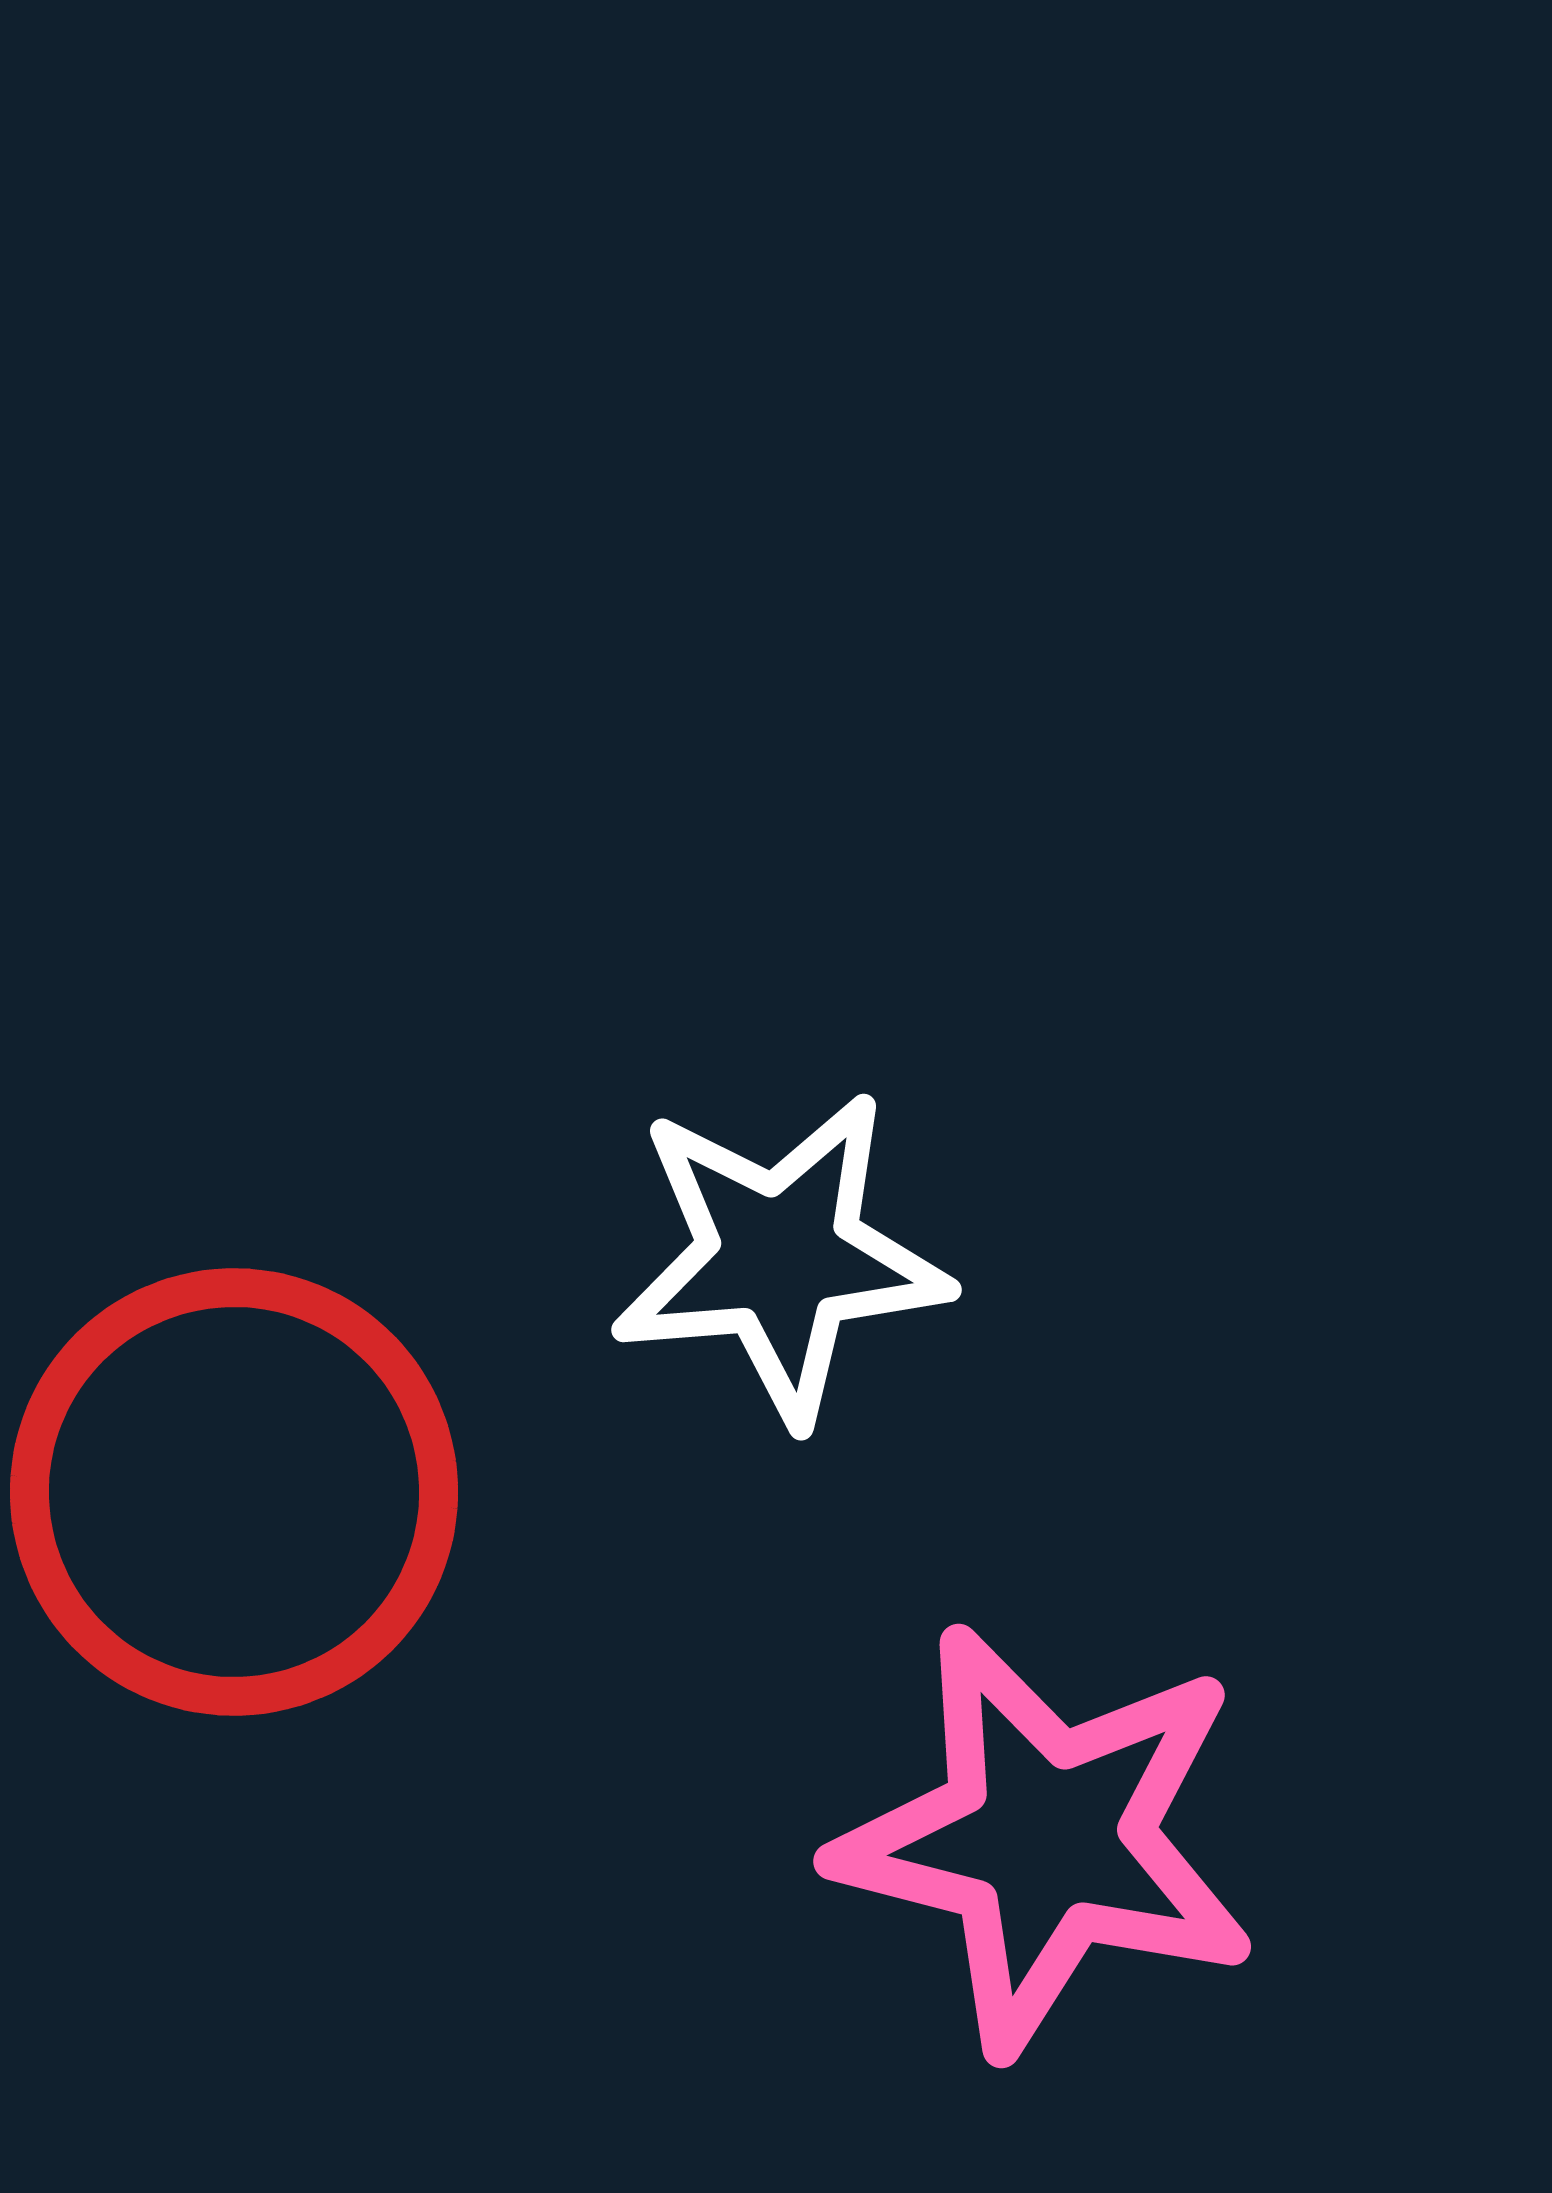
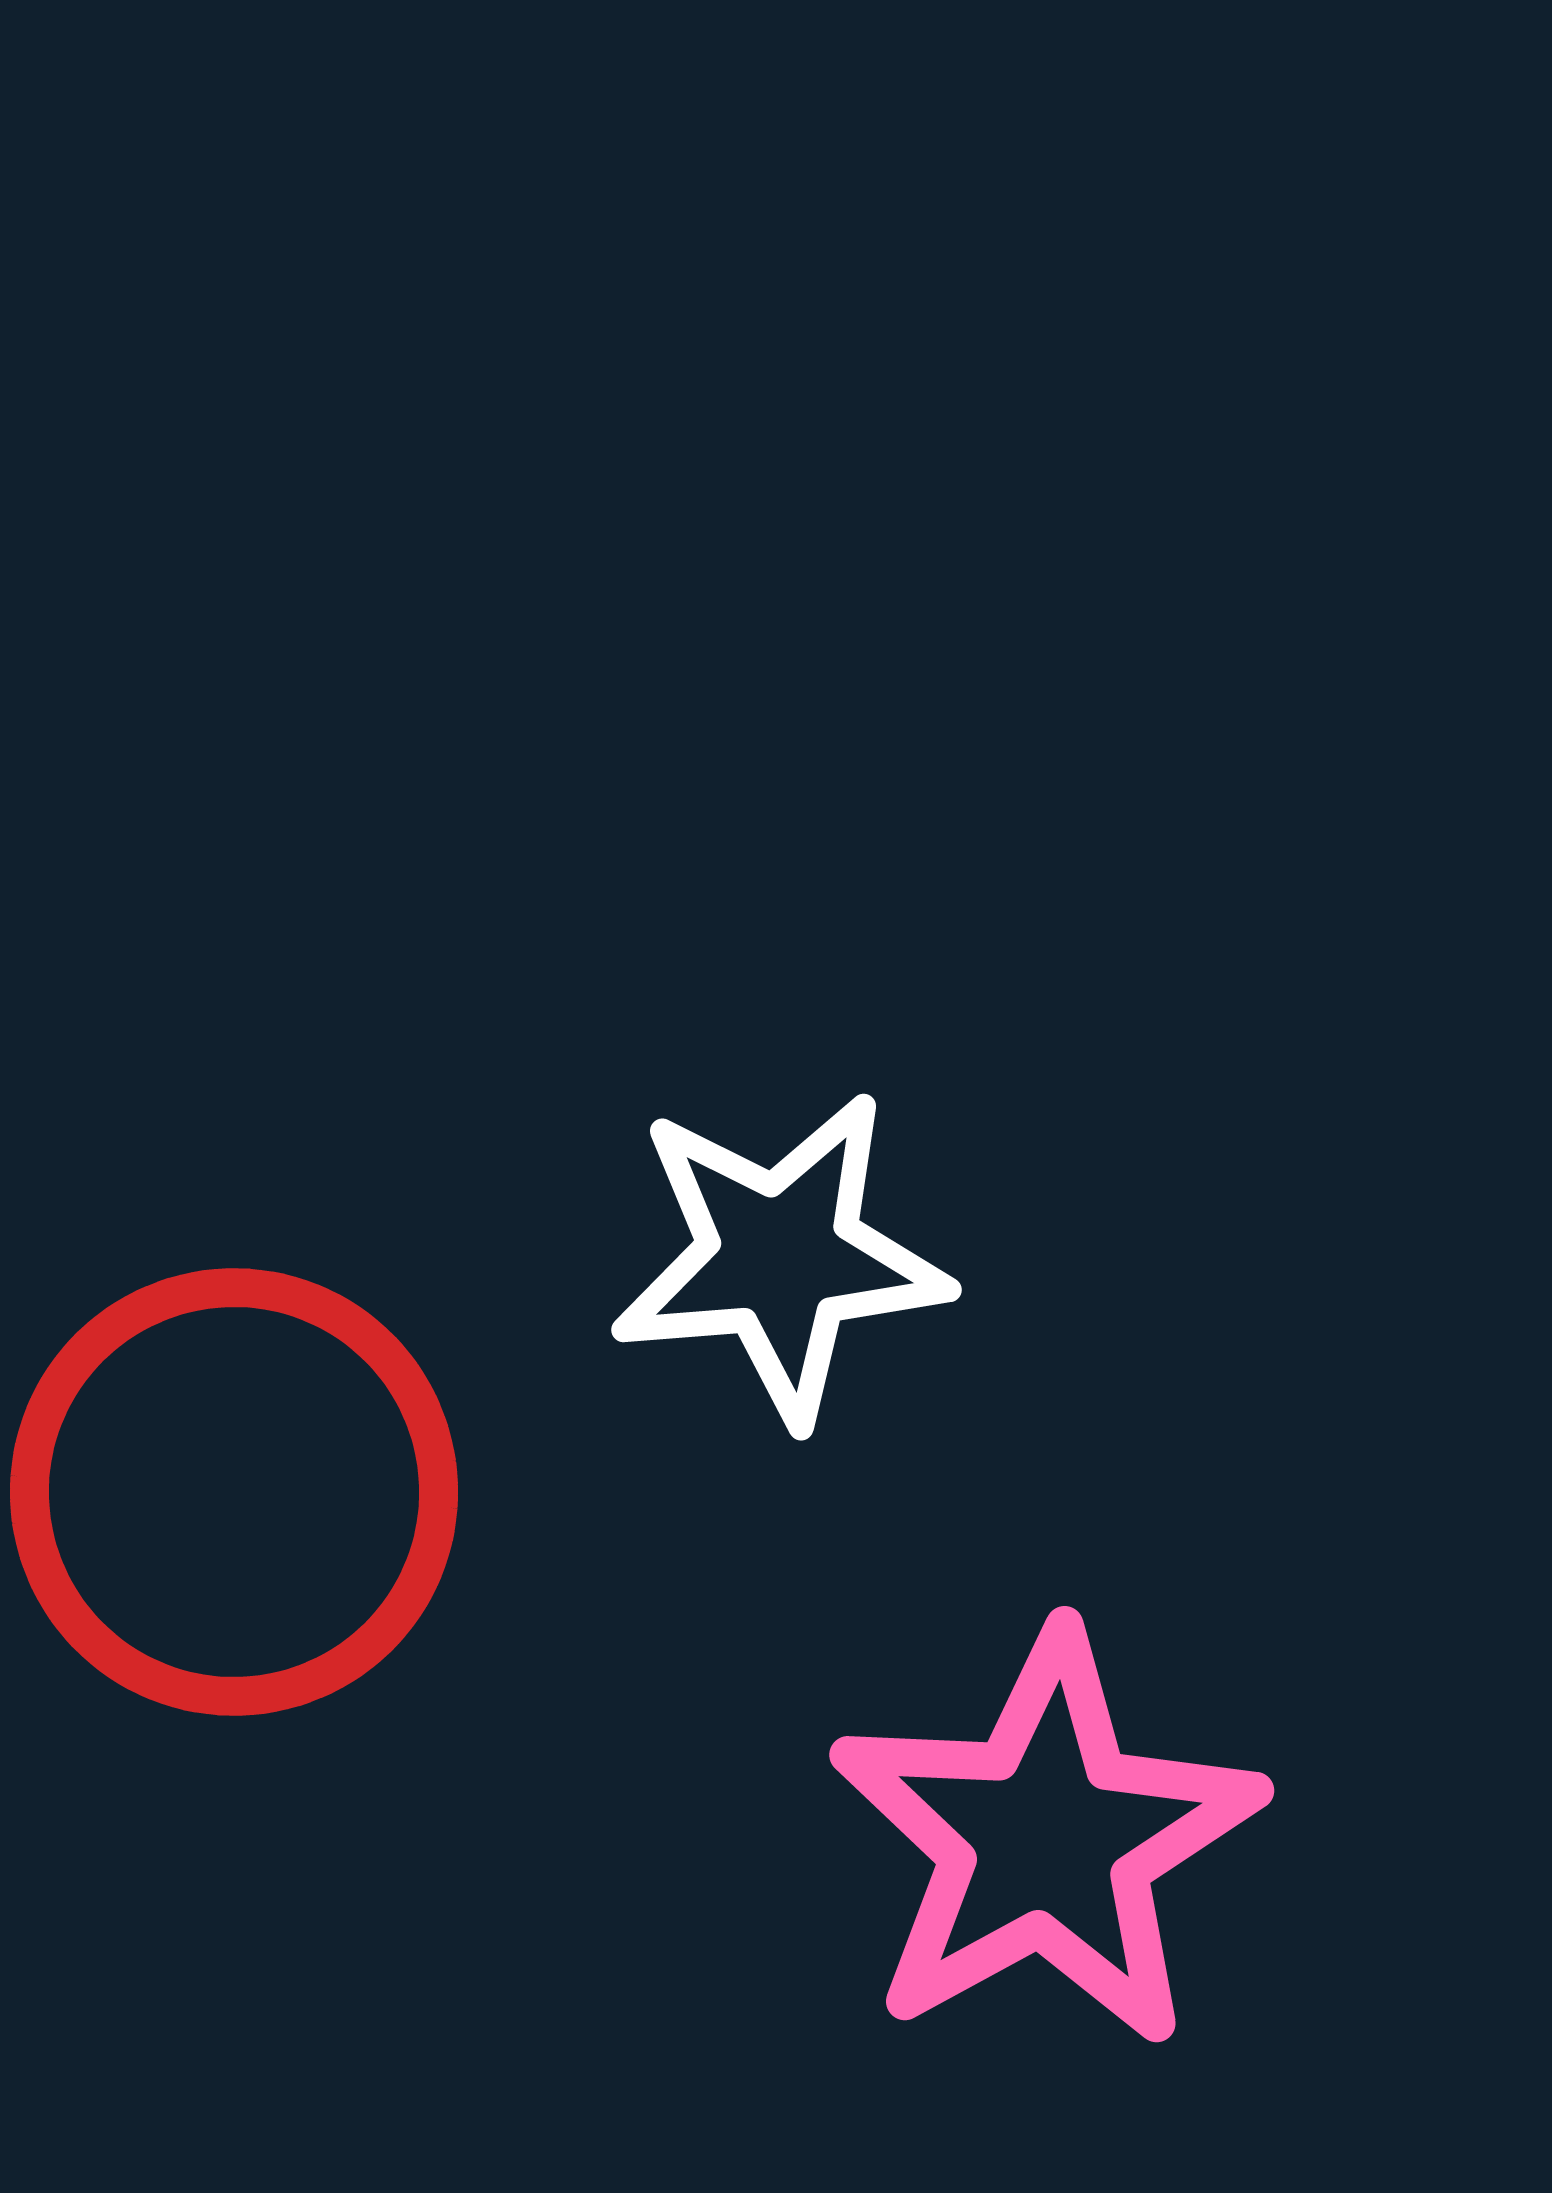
pink star: rotated 29 degrees clockwise
